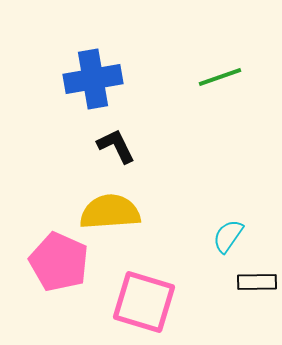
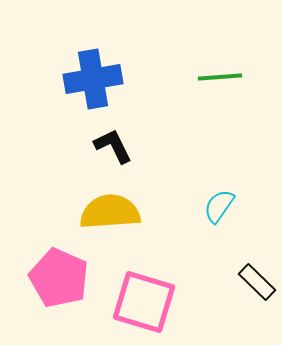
green line: rotated 15 degrees clockwise
black L-shape: moved 3 px left
cyan semicircle: moved 9 px left, 30 px up
pink pentagon: moved 16 px down
black rectangle: rotated 45 degrees clockwise
